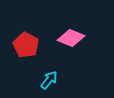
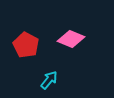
pink diamond: moved 1 px down
